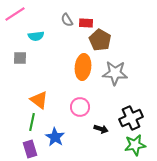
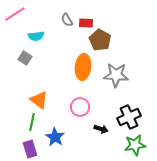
gray square: moved 5 px right; rotated 32 degrees clockwise
gray star: moved 1 px right, 2 px down
black cross: moved 2 px left, 1 px up
